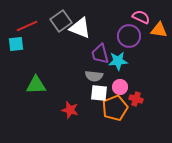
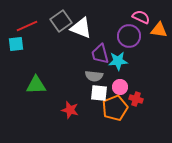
white triangle: moved 1 px right
